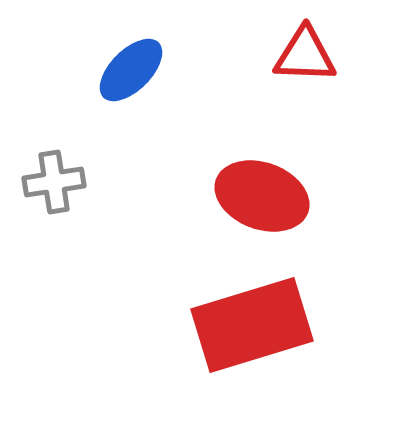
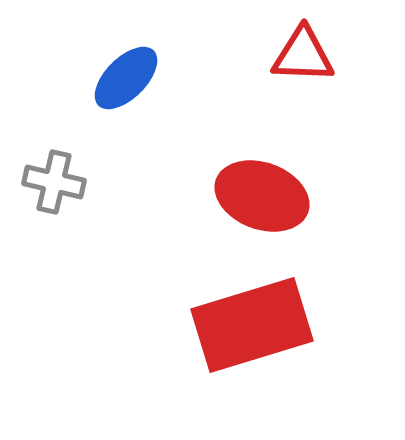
red triangle: moved 2 px left
blue ellipse: moved 5 px left, 8 px down
gray cross: rotated 22 degrees clockwise
